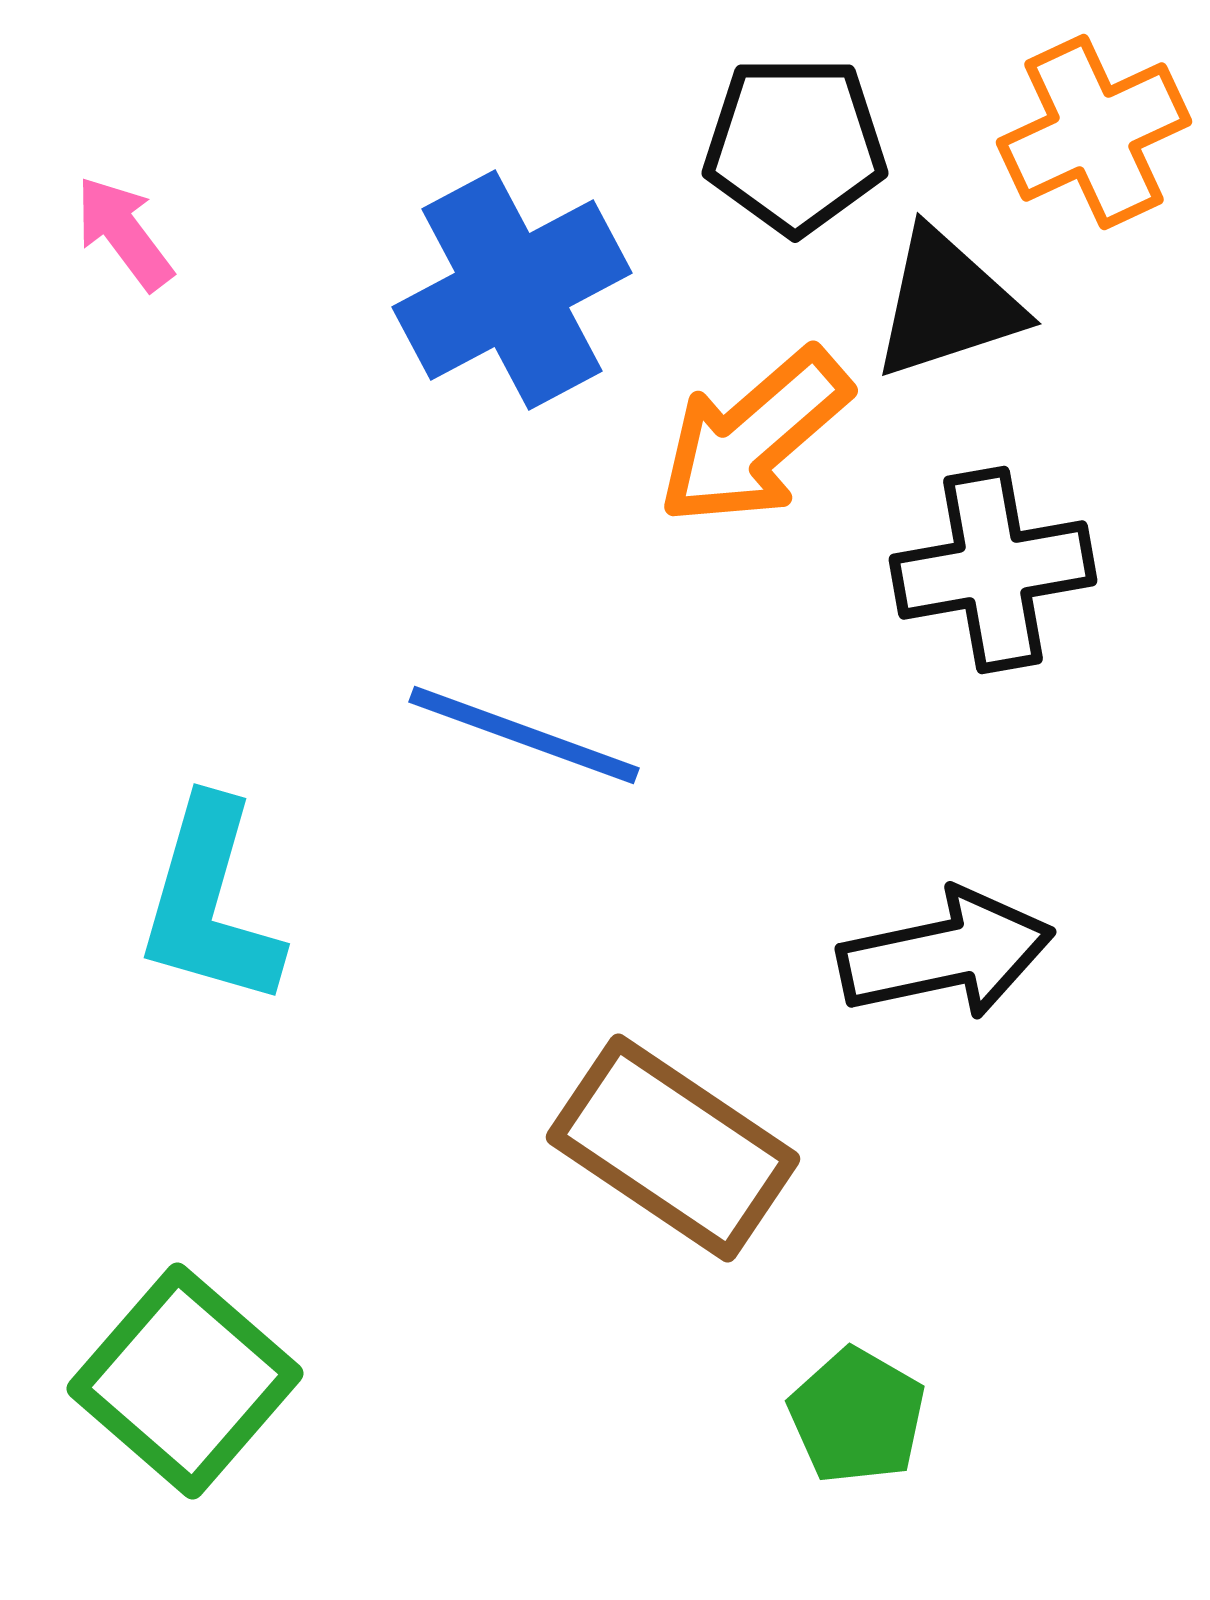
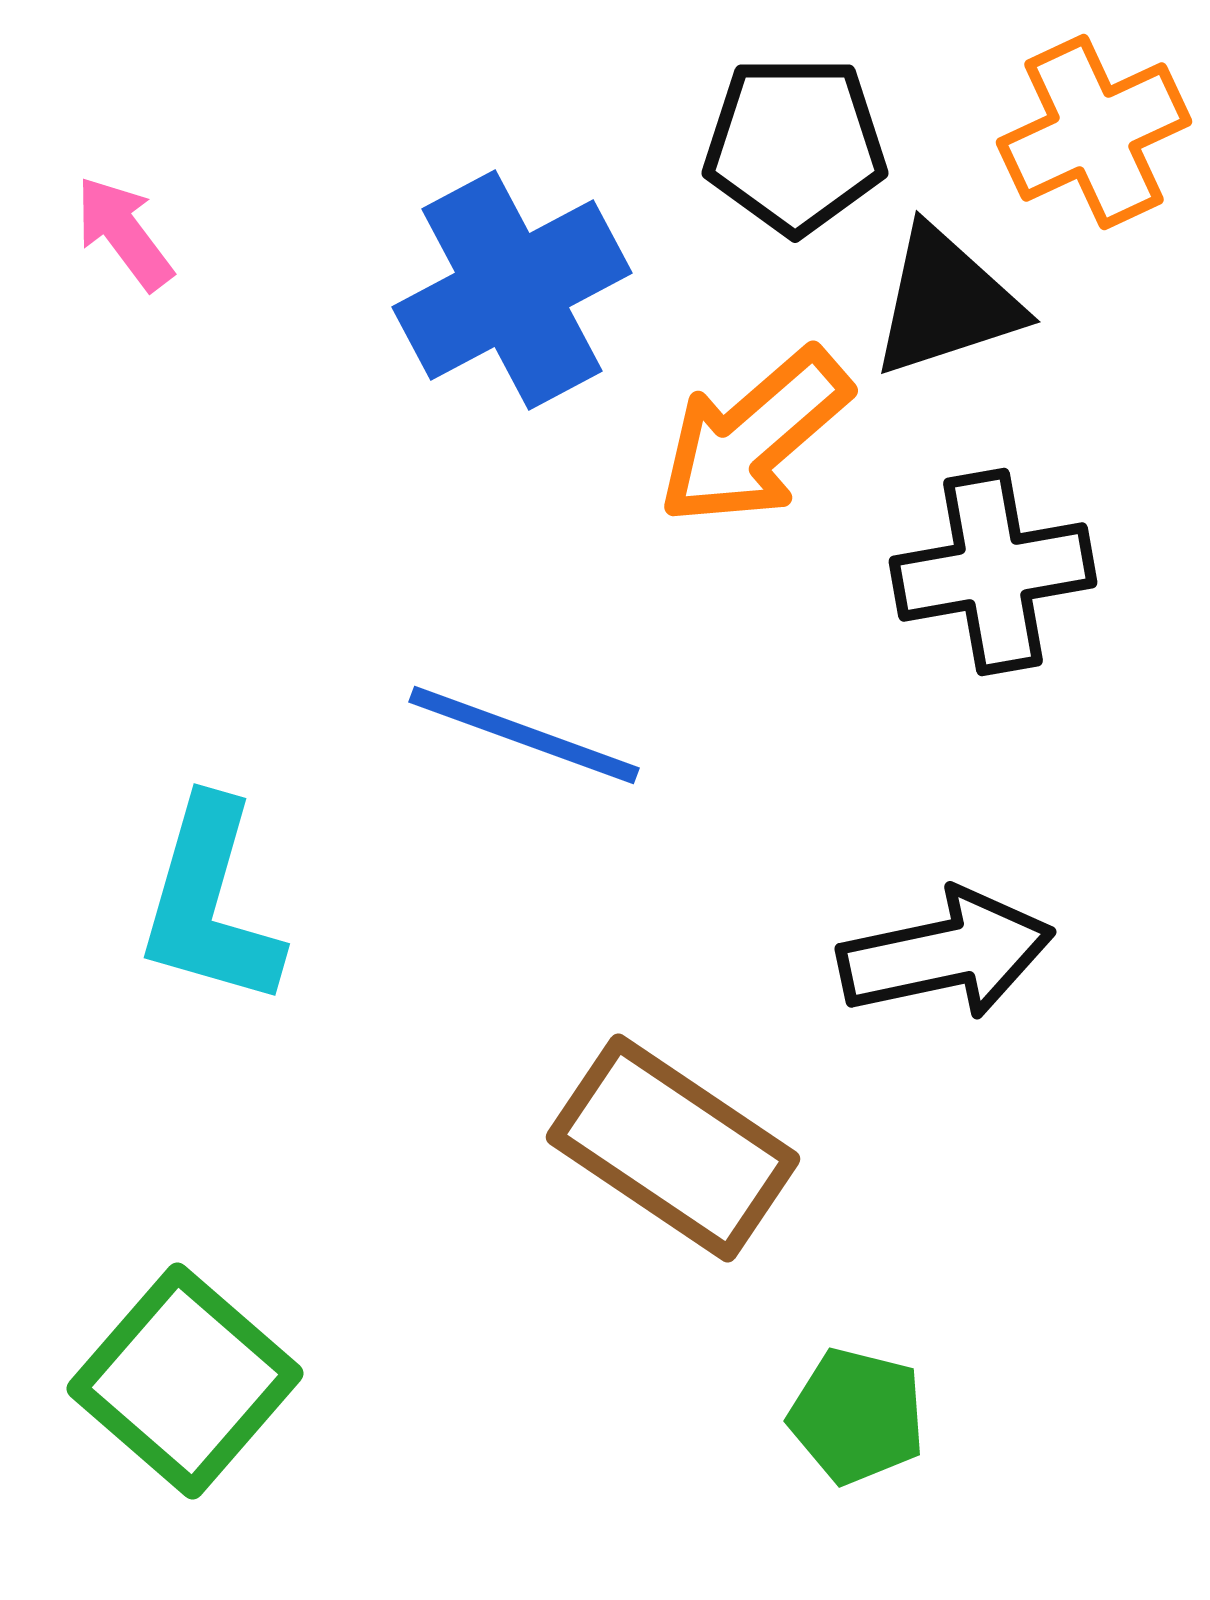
black triangle: moved 1 px left, 2 px up
black cross: moved 2 px down
green pentagon: rotated 16 degrees counterclockwise
